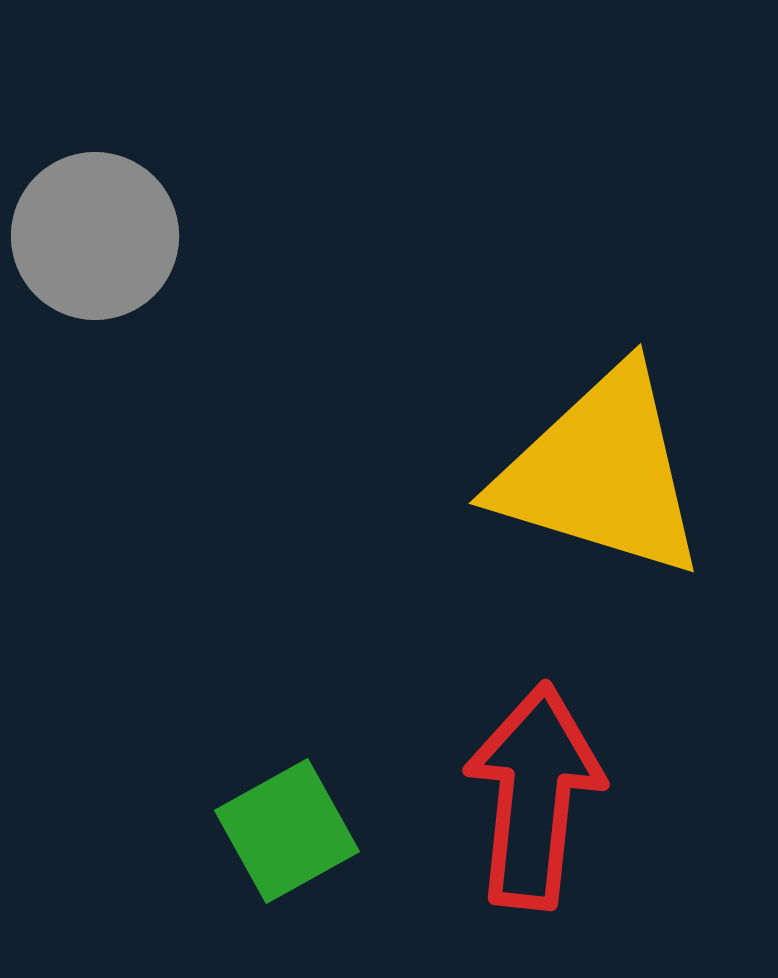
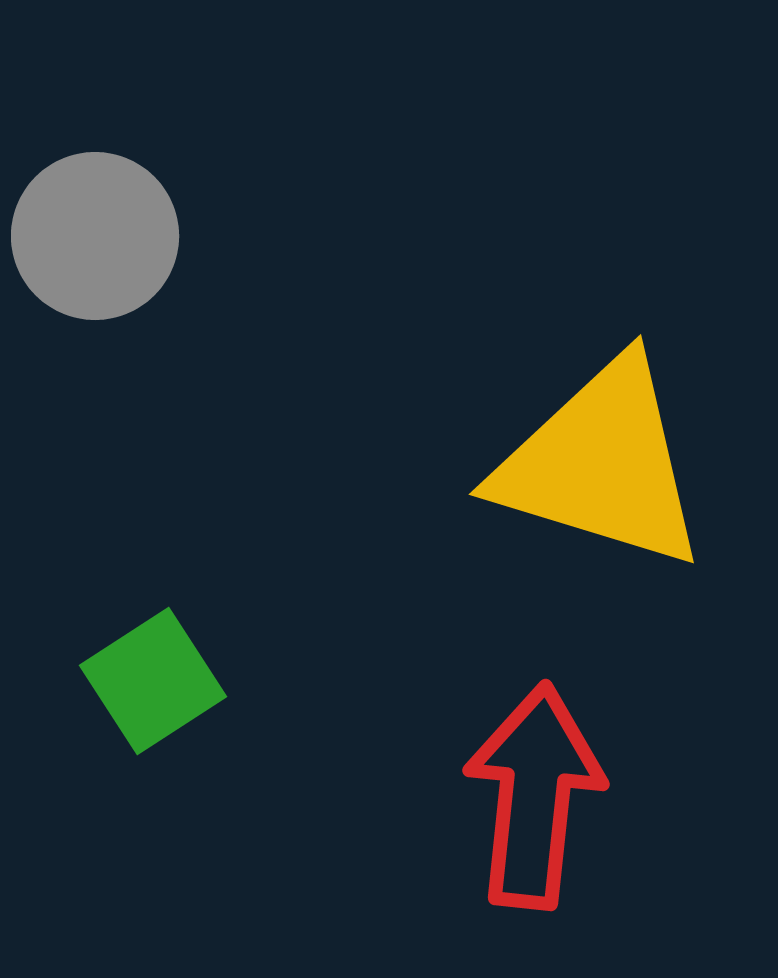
yellow triangle: moved 9 px up
green square: moved 134 px left, 150 px up; rotated 4 degrees counterclockwise
